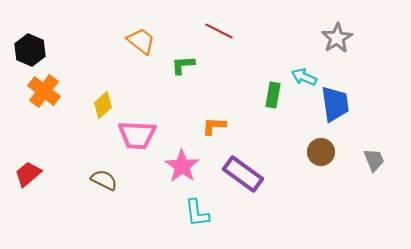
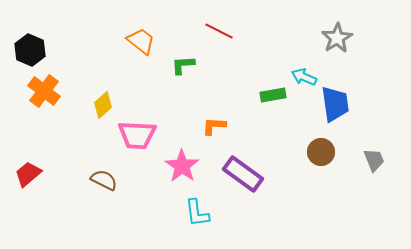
green rectangle: rotated 70 degrees clockwise
